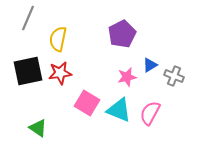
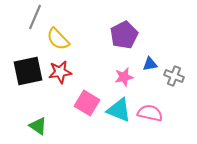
gray line: moved 7 px right, 1 px up
purple pentagon: moved 2 px right, 1 px down
yellow semicircle: rotated 55 degrees counterclockwise
blue triangle: moved 1 px up; rotated 21 degrees clockwise
red star: moved 1 px up
pink star: moved 3 px left
pink semicircle: rotated 75 degrees clockwise
green triangle: moved 2 px up
